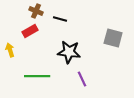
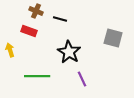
red rectangle: moved 1 px left; rotated 49 degrees clockwise
black star: rotated 25 degrees clockwise
